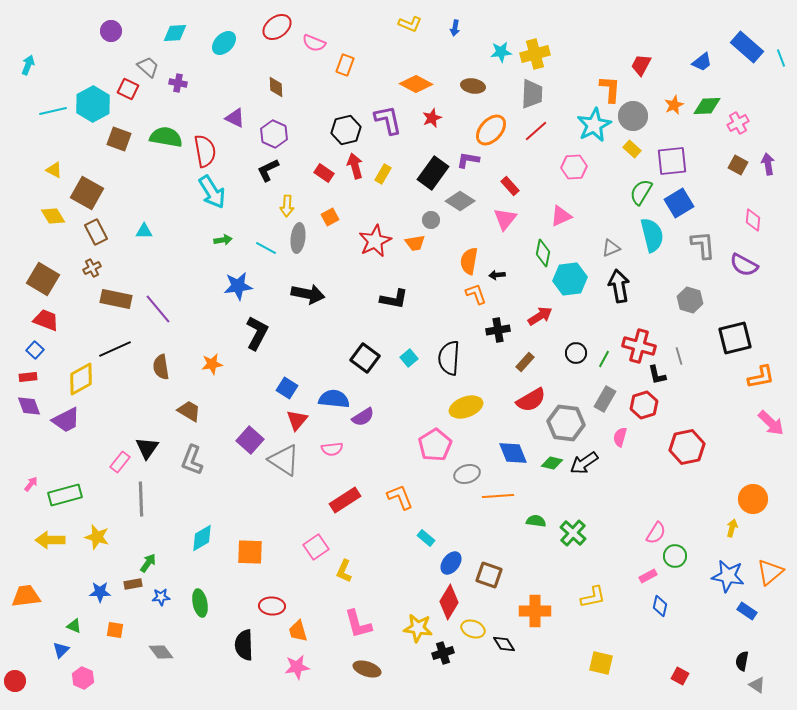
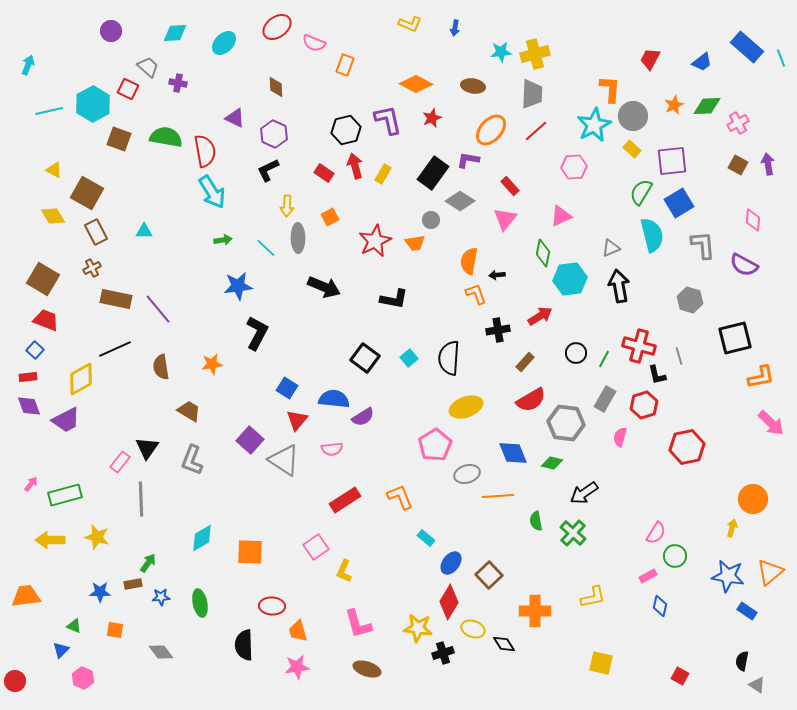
red trapezoid at (641, 65): moved 9 px right, 6 px up
cyan line at (53, 111): moved 4 px left
gray ellipse at (298, 238): rotated 8 degrees counterclockwise
cyan line at (266, 248): rotated 15 degrees clockwise
black arrow at (308, 294): moved 16 px right, 7 px up; rotated 12 degrees clockwise
black arrow at (584, 463): moved 30 px down
green semicircle at (536, 521): rotated 108 degrees counterclockwise
brown square at (489, 575): rotated 28 degrees clockwise
